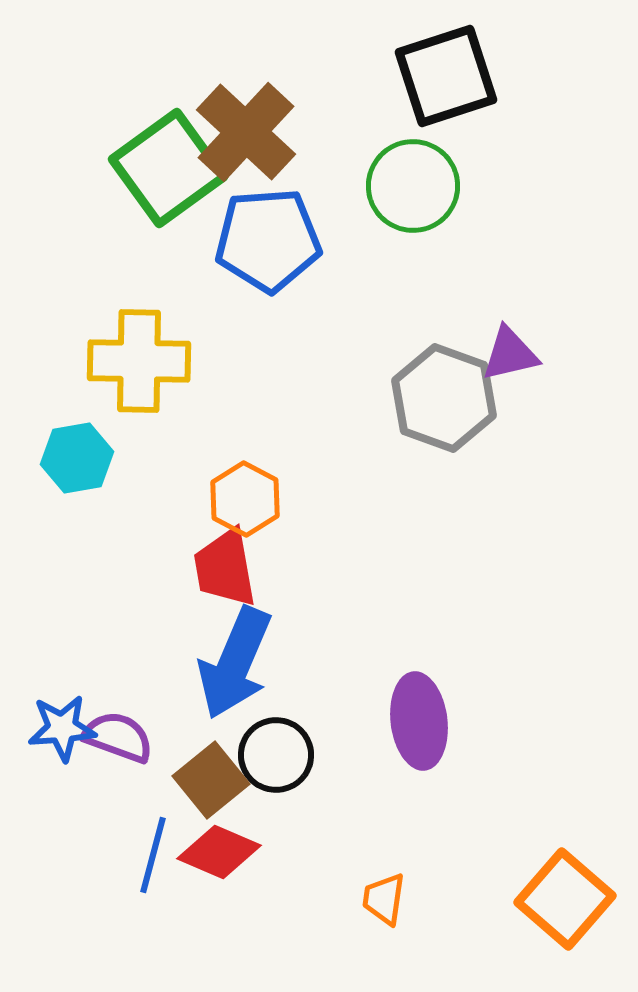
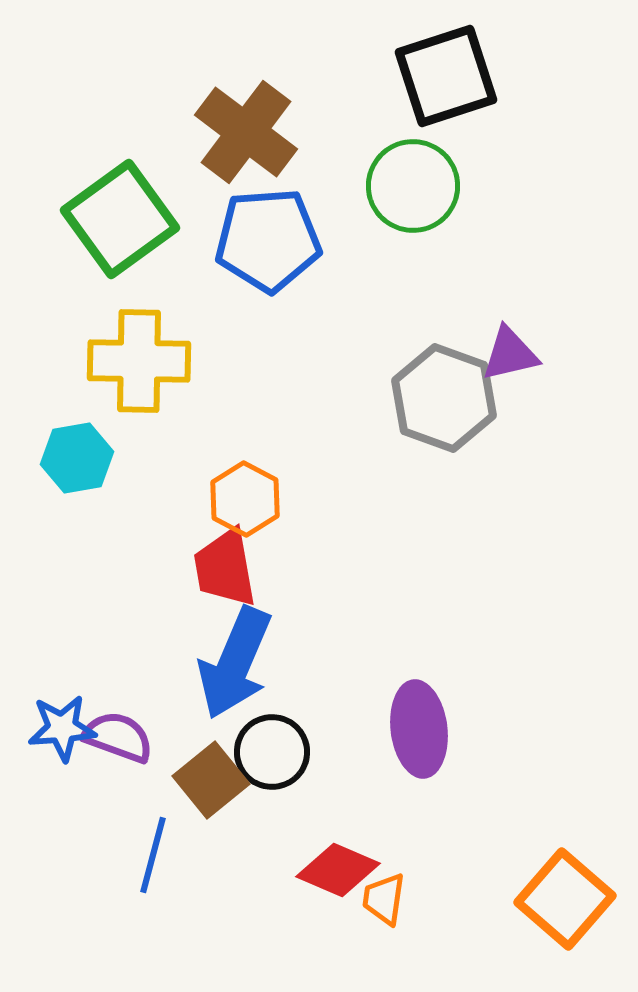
brown cross: rotated 6 degrees counterclockwise
green square: moved 48 px left, 51 px down
purple ellipse: moved 8 px down
black circle: moved 4 px left, 3 px up
red diamond: moved 119 px right, 18 px down
